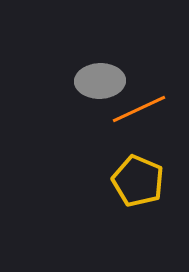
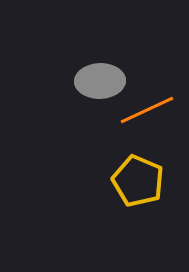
orange line: moved 8 px right, 1 px down
